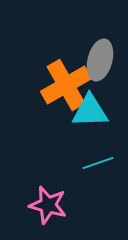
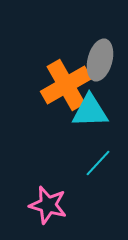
cyan line: rotated 28 degrees counterclockwise
